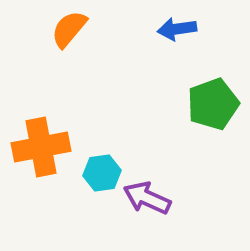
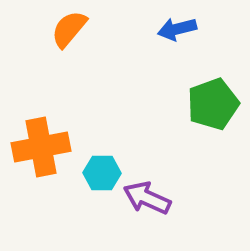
blue arrow: rotated 6 degrees counterclockwise
cyan hexagon: rotated 9 degrees clockwise
